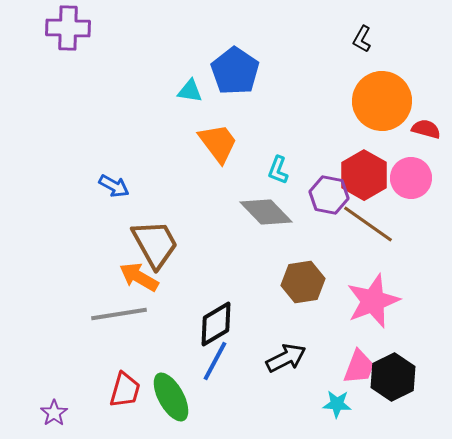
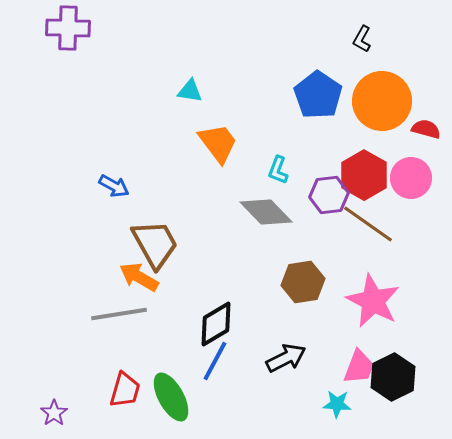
blue pentagon: moved 83 px right, 24 px down
purple hexagon: rotated 18 degrees counterclockwise
pink star: rotated 24 degrees counterclockwise
